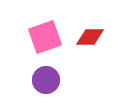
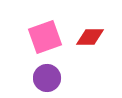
purple circle: moved 1 px right, 2 px up
